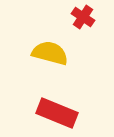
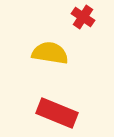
yellow semicircle: rotated 6 degrees counterclockwise
